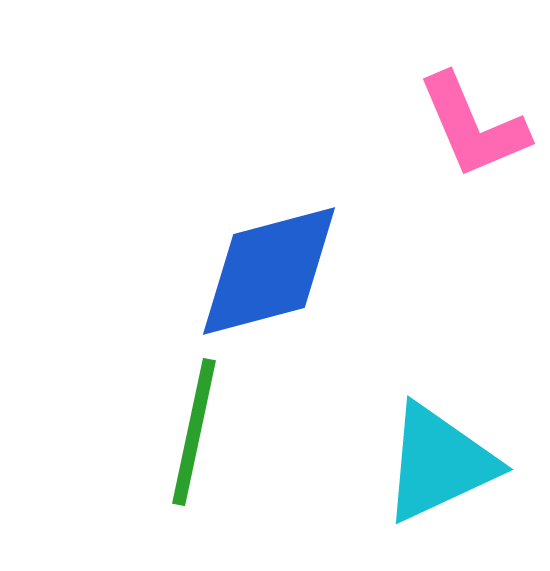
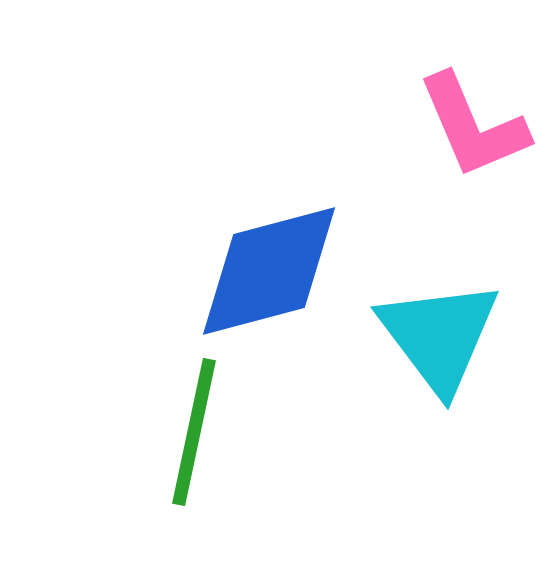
cyan triangle: moved 127 px up; rotated 42 degrees counterclockwise
